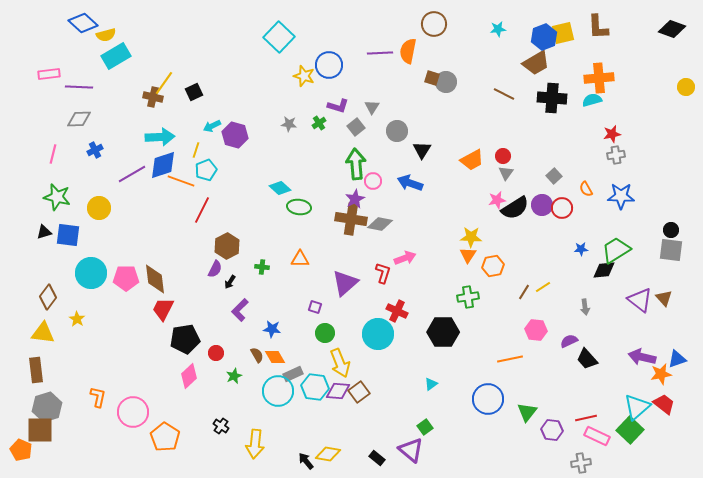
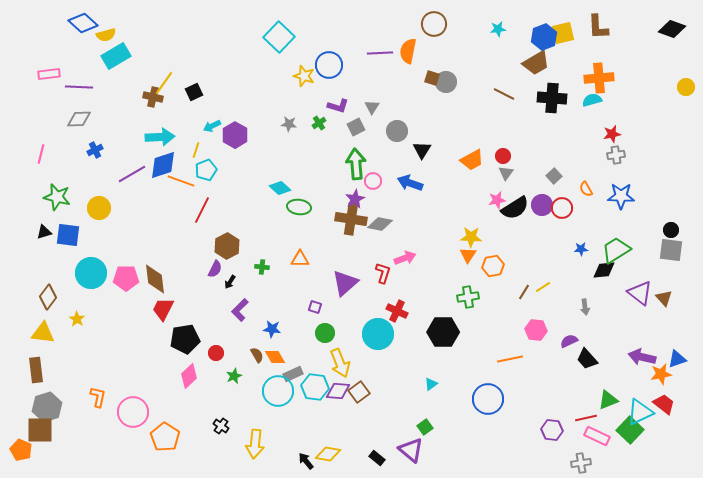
gray square at (356, 127): rotated 12 degrees clockwise
purple hexagon at (235, 135): rotated 15 degrees clockwise
pink line at (53, 154): moved 12 px left
purple triangle at (640, 300): moved 7 px up
cyan triangle at (637, 407): moved 3 px right, 5 px down; rotated 16 degrees clockwise
green triangle at (527, 412): moved 81 px right, 12 px up; rotated 30 degrees clockwise
